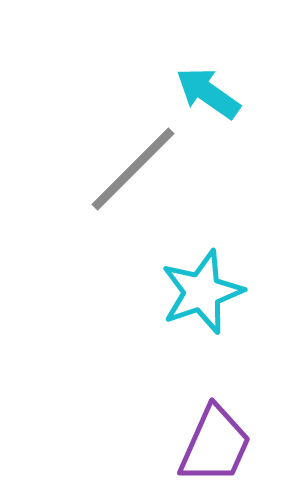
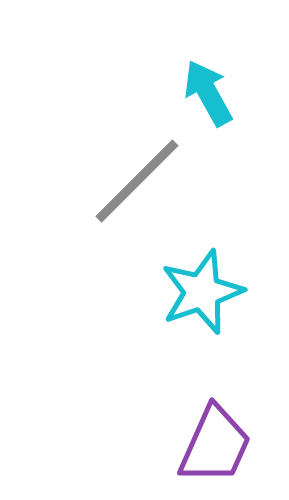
cyan arrow: rotated 26 degrees clockwise
gray line: moved 4 px right, 12 px down
